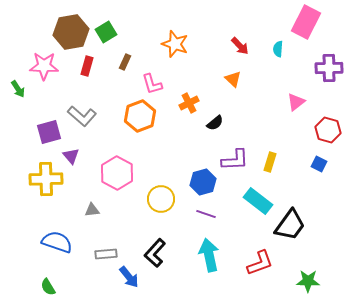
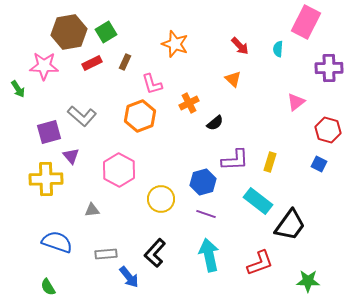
brown hexagon: moved 2 px left
red rectangle: moved 5 px right, 3 px up; rotated 48 degrees clockwise
pink hexagon: moved 2 px right, 3 px up
